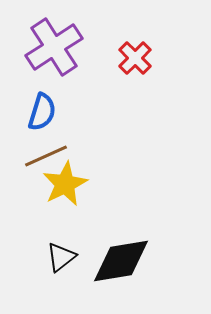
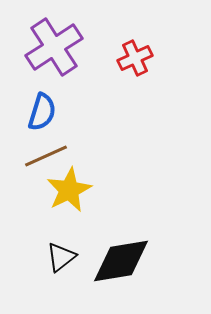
red cross: rotated 20 degrees clockwise
yellow star: moved 4 px right, 6 px down
